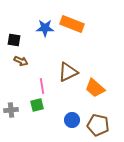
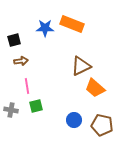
black square: rotated 24 degrees counterclockwise
brown arrow: rotated 32 degrees counterclockwise
brown triangle: moved 13 px right, 6 px up
pink line: moved 15 px left
green square: moved 1 px left, 1 px down
gray cross: rotated 16 degrees clockwise
blue circle: moved 2 px right
brown pentagon: moved 4 px right
